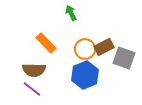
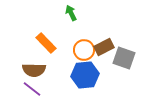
orange circle: moved 1 px left, 1 px down
blue hexagon: rotated 16 degrees clockwise
